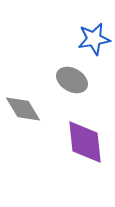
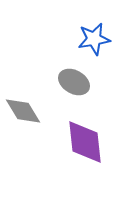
gray ellipse: moved 2 px right, 2 px down
gray diamond: moved 2 px down
